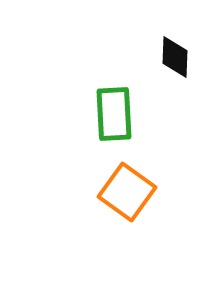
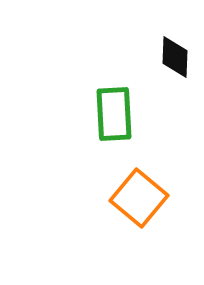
orange square: moved 12 px right, 6 px down; rotated 4 degrees clockwise
